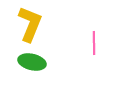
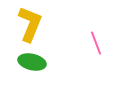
pink line: moved 2 px right; rotated 20 degrees counterclockwise
